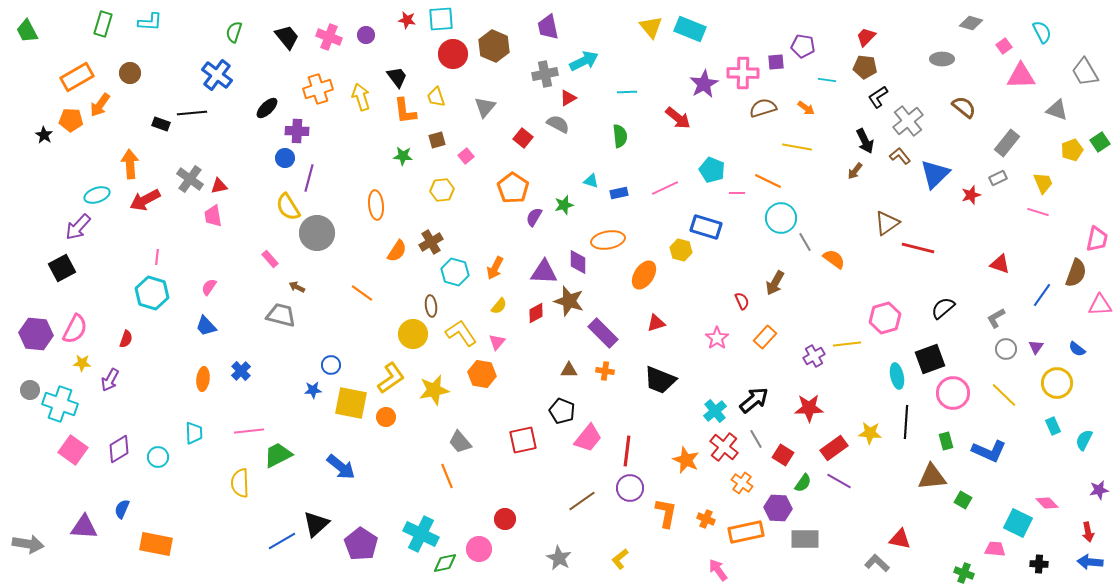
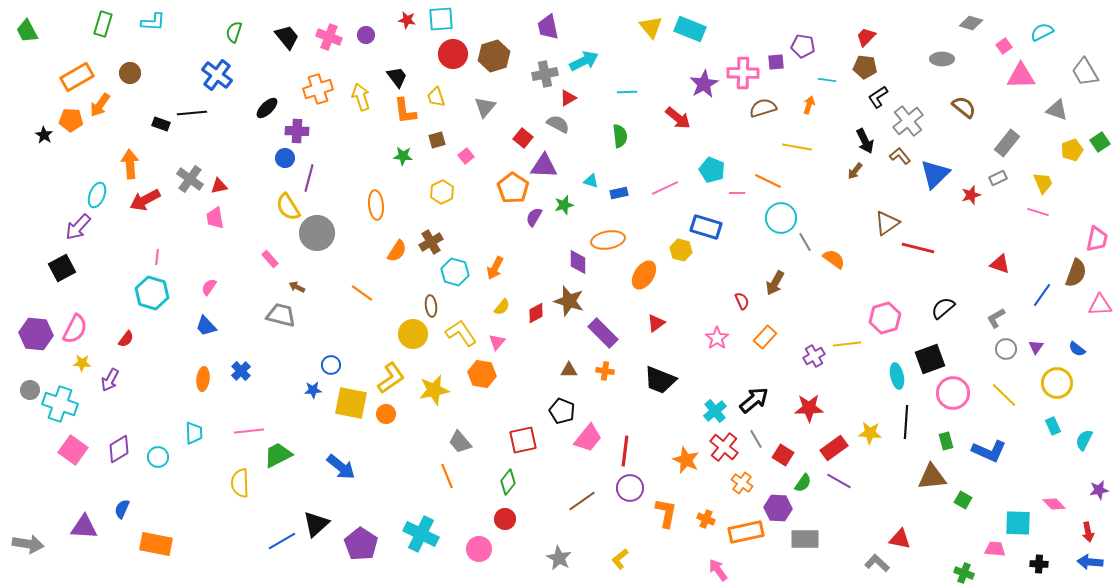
cyan L-shape at (150, 22): moved 3 px right
cyan semicircle at (1042, 32): rotated 90 degrees counterclockwise
brown hexagon at (494, 46): moved 10 px down; rotated 20 degrees clockwise
orange arrow at (806, 108): moved 3 px right, 3 px up; rotated 108 degrees counterclockwise
yellow hexagon at (442, 190): moved 2 px down; rotated 20 degrees counterclockwise
cyan ellipse at (97, 195): rotated 50 degrees counterclockwise
pink trapezoid at (213, 216): moved 2 px right, 2 px down
purple triangle at (544, 272): moved 106 px up
yellow semicircle at (499, 306): moved 3 px right, 1 px down
red triangle at (656, 323): rotated 18 degrees counterclockwise
red semicircle at (126, 339): rotated 18 degrees clockwise
orange circle at (386, 417): moved 3 px up
red line at (627, 451): moved 2 px left
pink diamond at (1047, 503): moved 7 px right, 1 px down
cyan square at (1018, 523): rotated 24 degrees counterclockwise
green diamond at (445, 563): moved 63 px right, 81 px up; rotated 40 degrees counterclockwise
